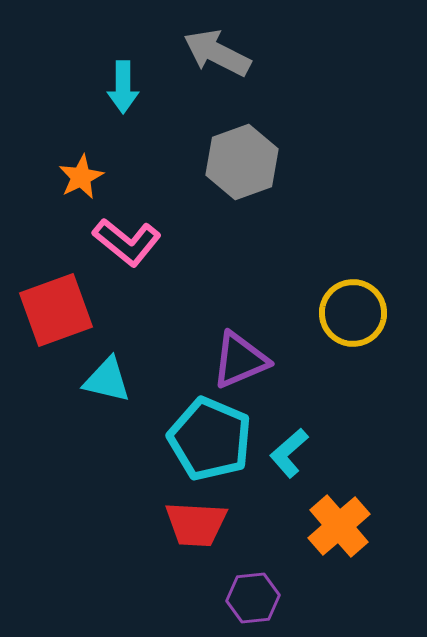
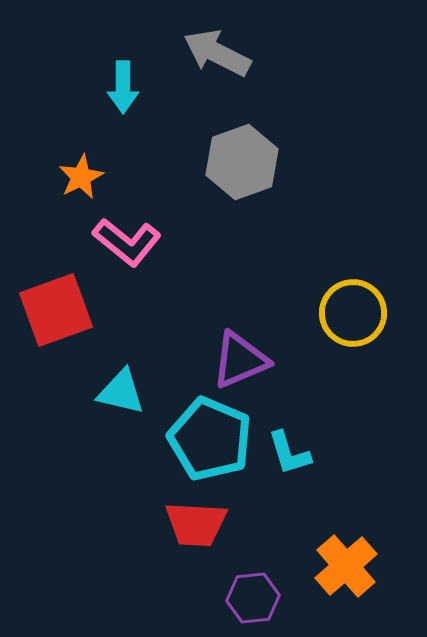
cyan triangle: moved 14 px right, 12 px down
cyan L-shape: rotated 66 degrees counterclockwise
orange cross: moved 7 px right, 40 px down
